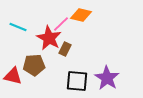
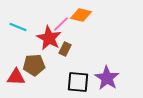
red triangle: moved 3 px right, 1 px down; rotated 12 degrees counterclockwise
black square: moved 1 px right, 1 px down
